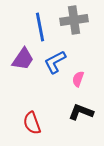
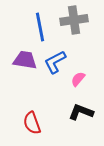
purple trapezoid: moved 2 px right, 1 px down; rotated 115 degrees counterclockwise
pink semicircle: rotated 21 degrees clockwise
